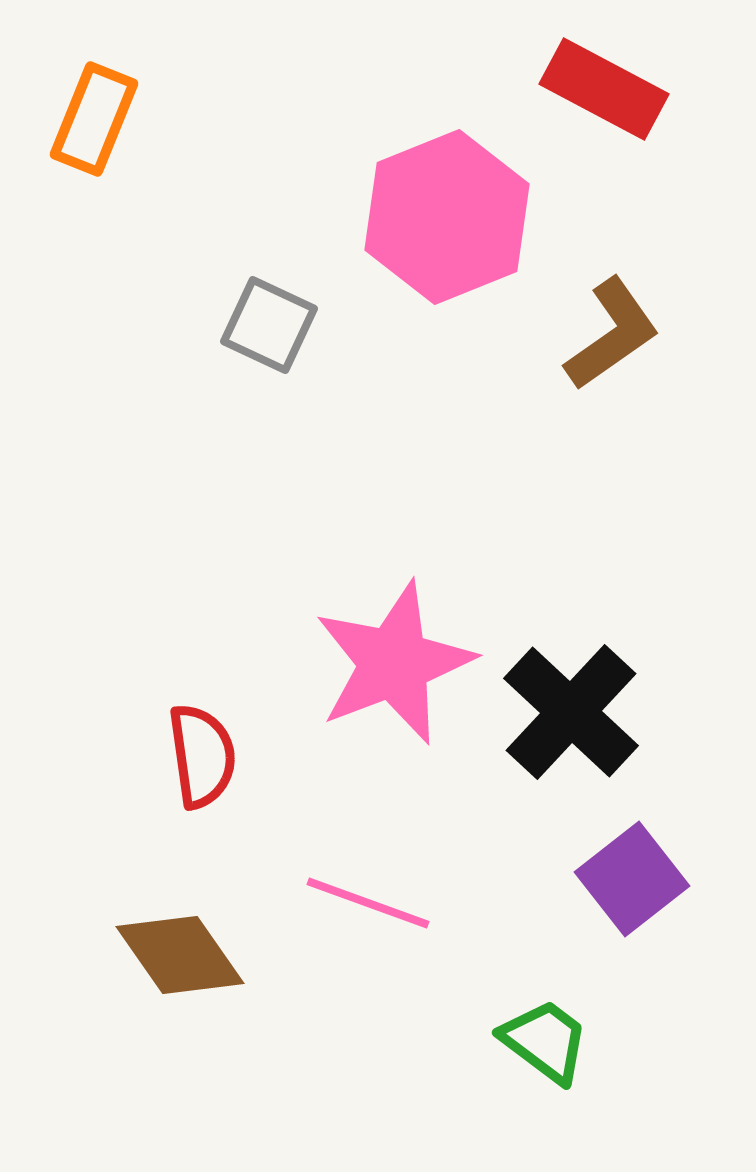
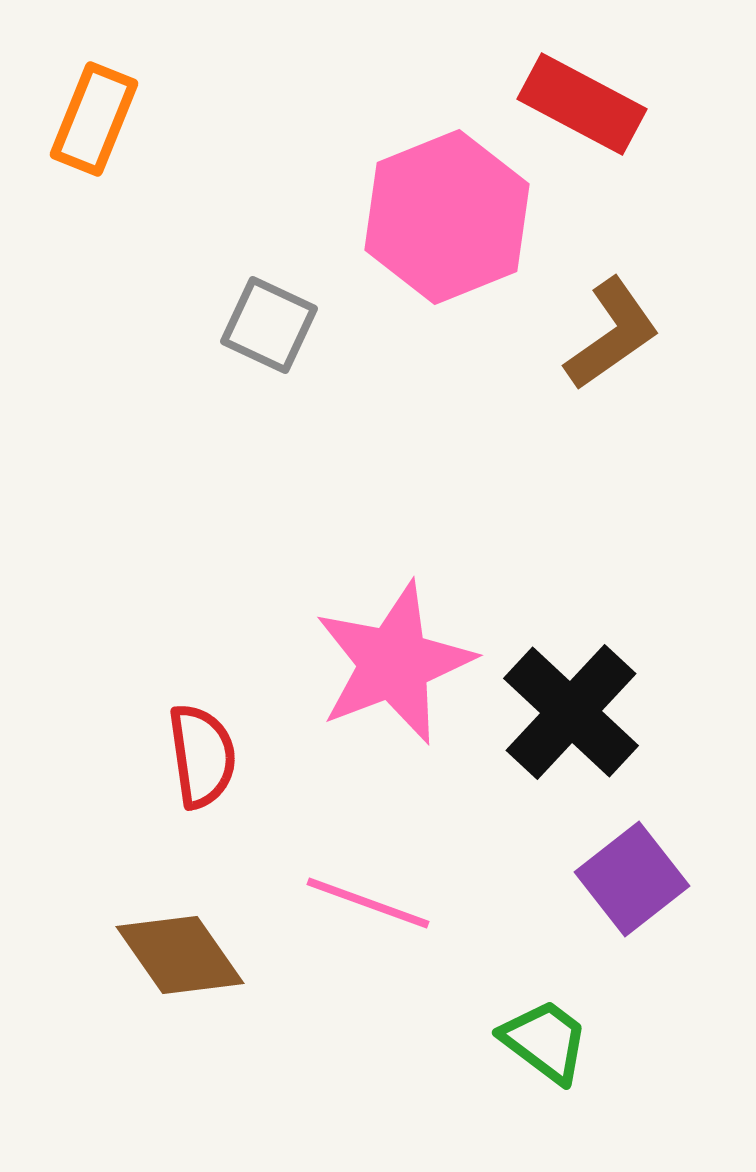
red rectangle: moved 22 px left, 15 px down
